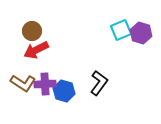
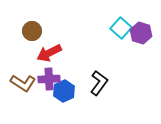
cyan square: moved 2 px up; rotated 25 degrees counterclockwise
red arrow: moved 13 px right, 3 px down
purple cross: moved 4 px right, 5 px up
blue hexagon: rotated 20 degrees clockwise
